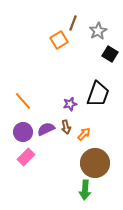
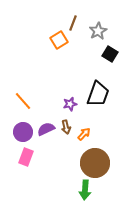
pink rectangle: rotated 24 degrees counterclockwise
